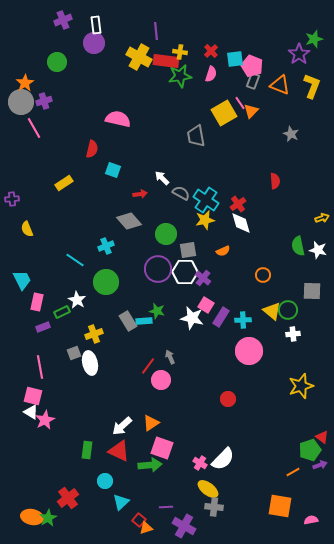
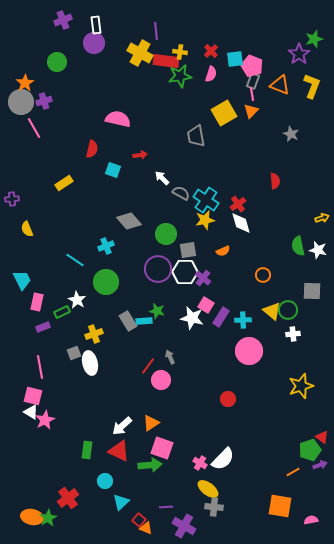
yellow cross at (139, 57): moved 1 px right, 4 px up
pink line at (240, 103): moved 12 px right, 9 px up; rotated 24 degrees clockwise
red arrow at (140, 194): moved 39 px up
orange triangle at (146, 528): rotated 40 degrees clockwise
